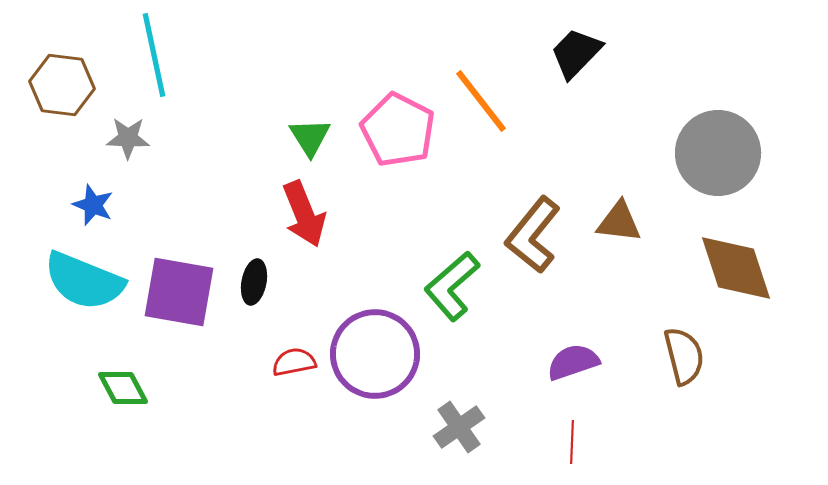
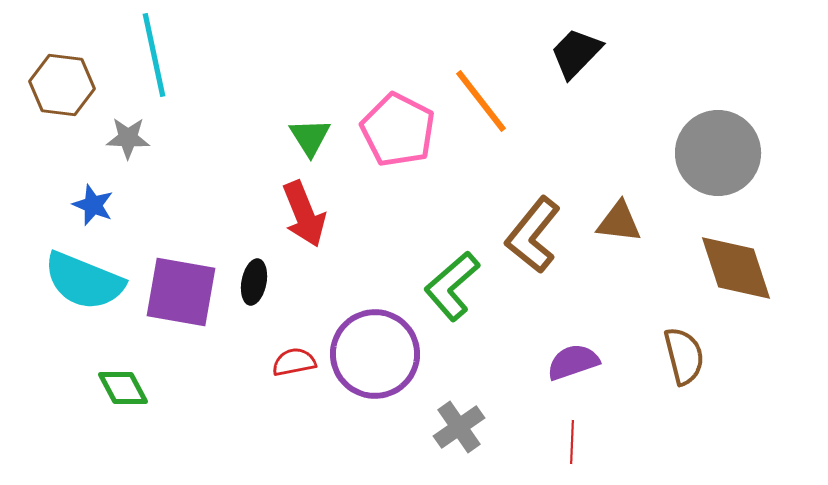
purple square: moved 2 px right
